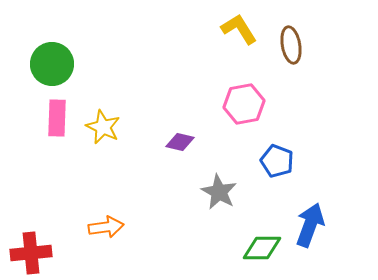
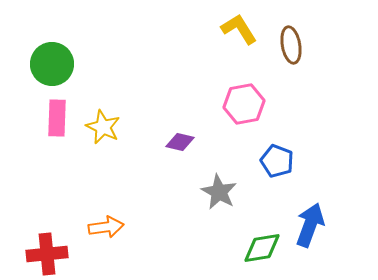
green diamond: rotated 9 degrees counterclockwise
red cross: moved 16 px right, 1 px down
